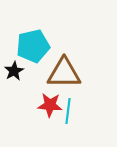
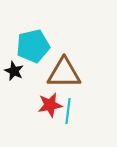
black star: rotated 18 degrees counterclockwise
red star: rotated 15 degrees counterclockwise
